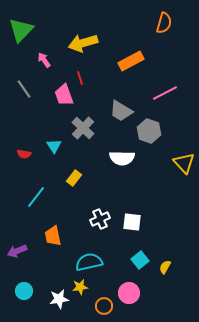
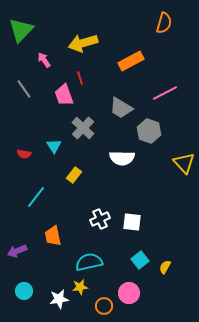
gray trapezoid: moved 3 px up
yellow rectangle: moved 3 px up
